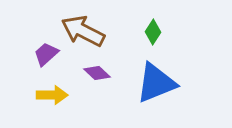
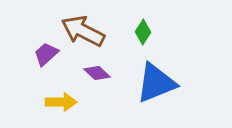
green diamond: moved 10 px left
yellow arrow: moved 9 px right, 7 px down
